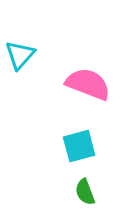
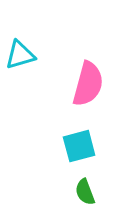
cyan triangle: rotated 32 degrees clockwise
pink semicircle: rotated 84 degrees clockwise
